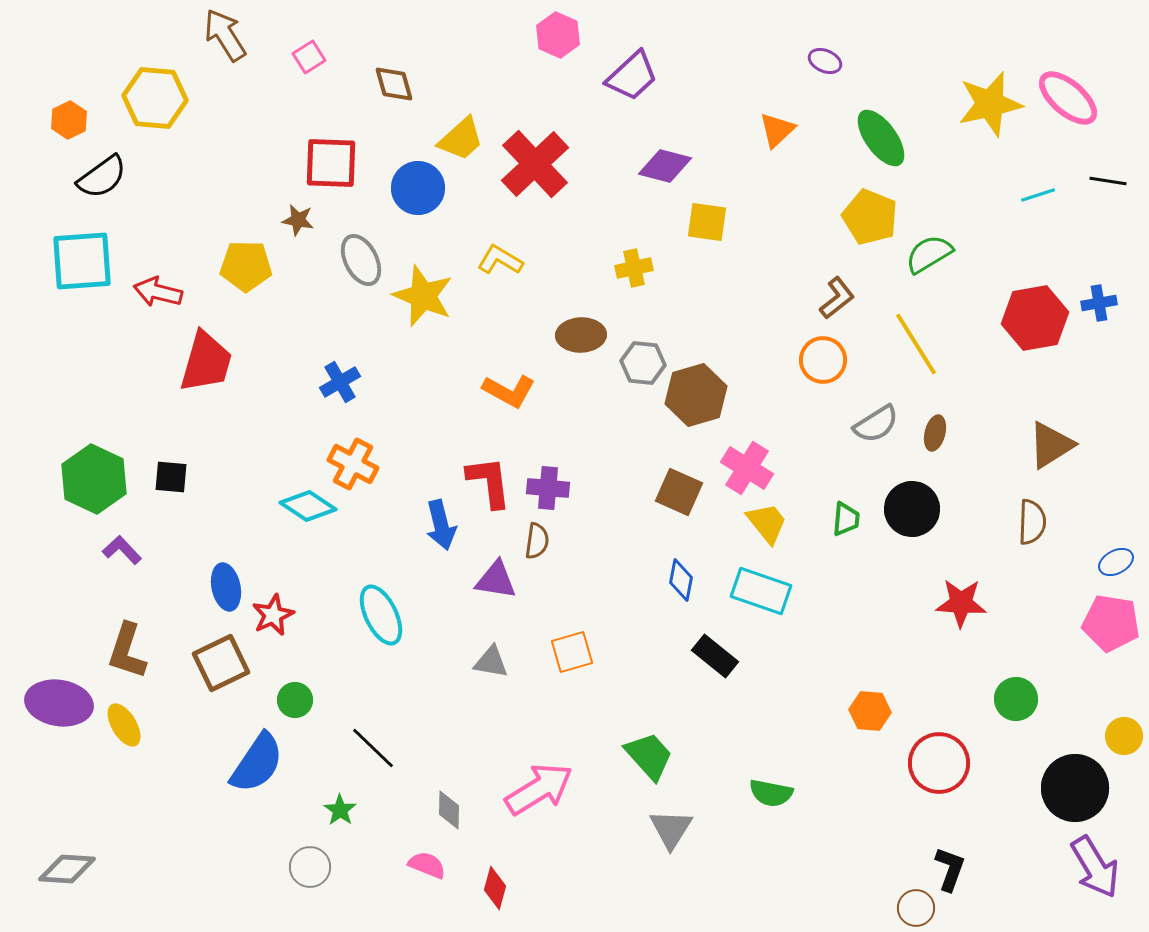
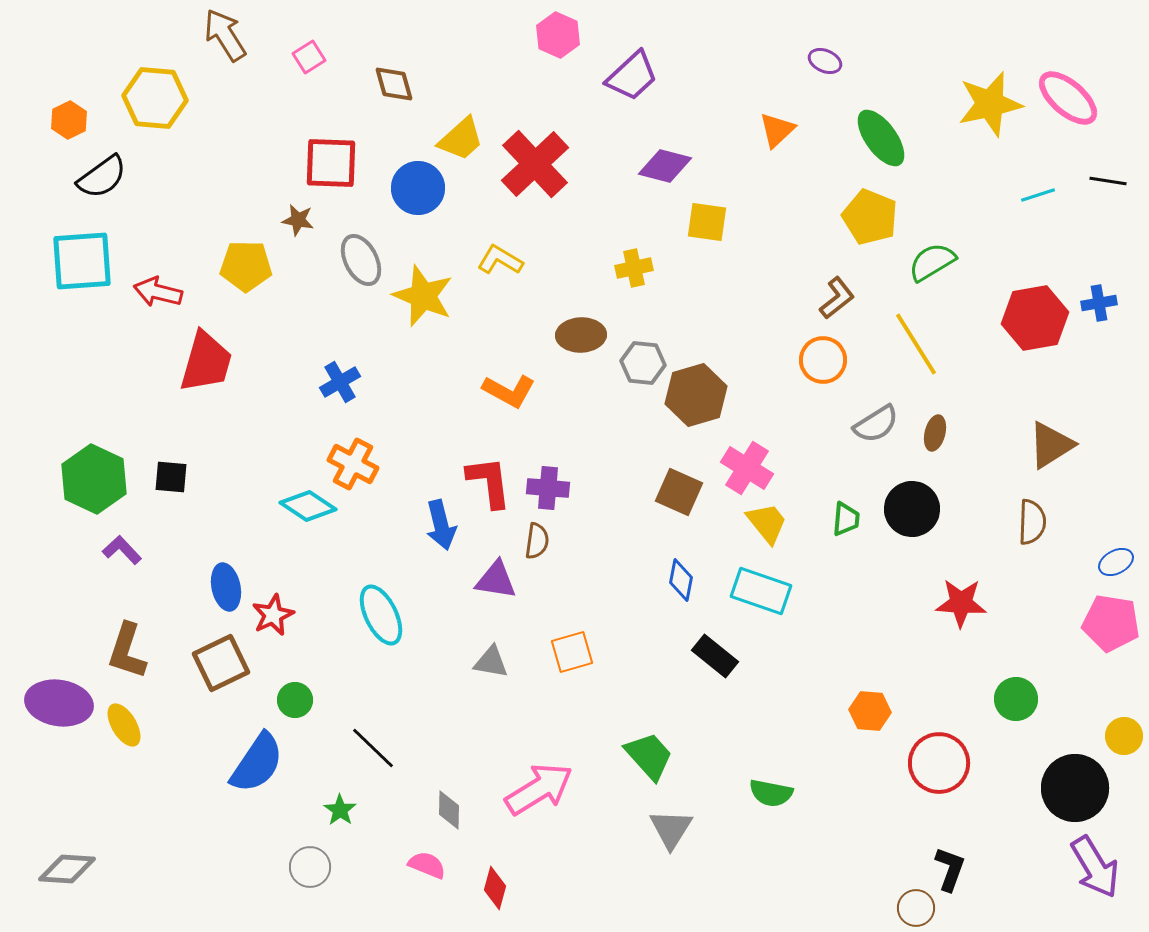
green semicircle at (929, 254): moved 3 px right, 8 px down
